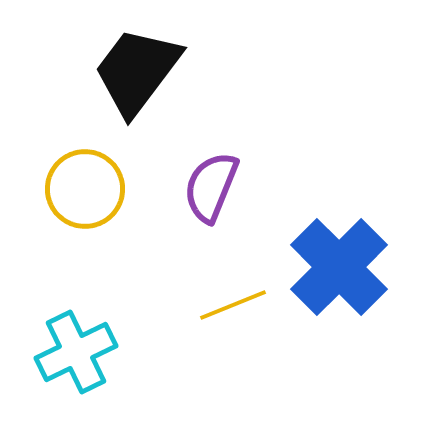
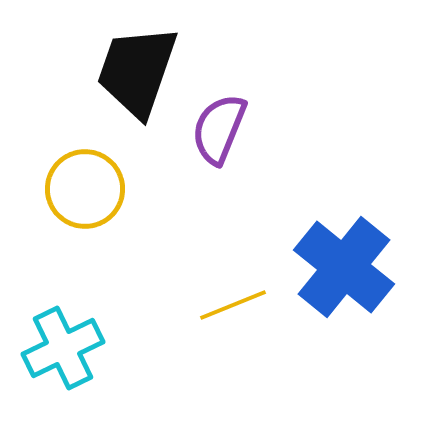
black trapezoid: rotated 18 degrees counterclockwise
purple semicircle: moved 8 px right, 58 px up
blue cross: moved 5 px right; rotated 6 degrees counterclockwise
cyan cross: moved 13 px left, 4 px up
